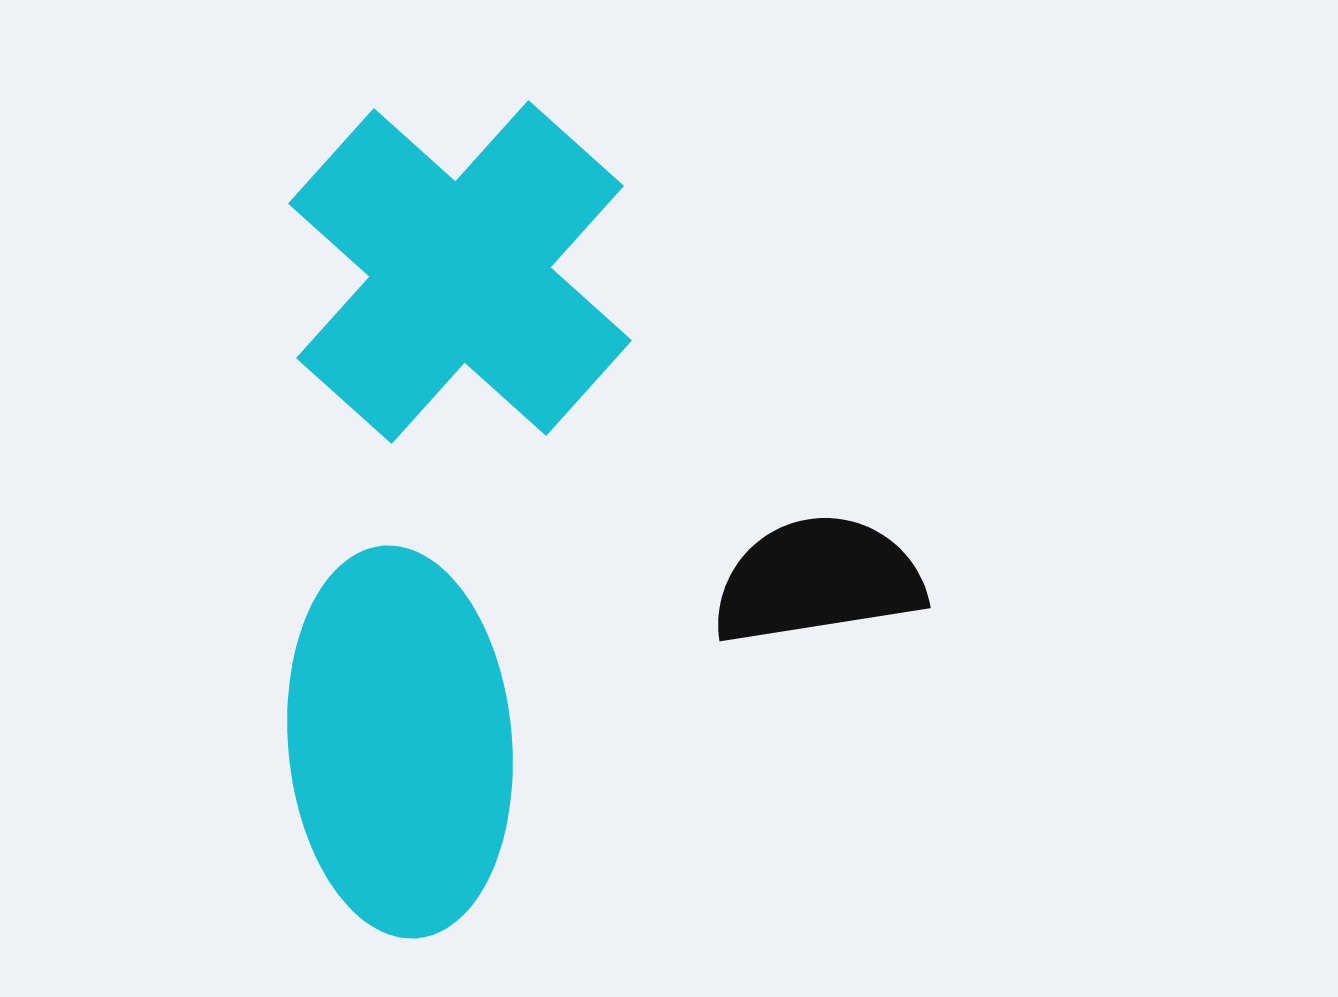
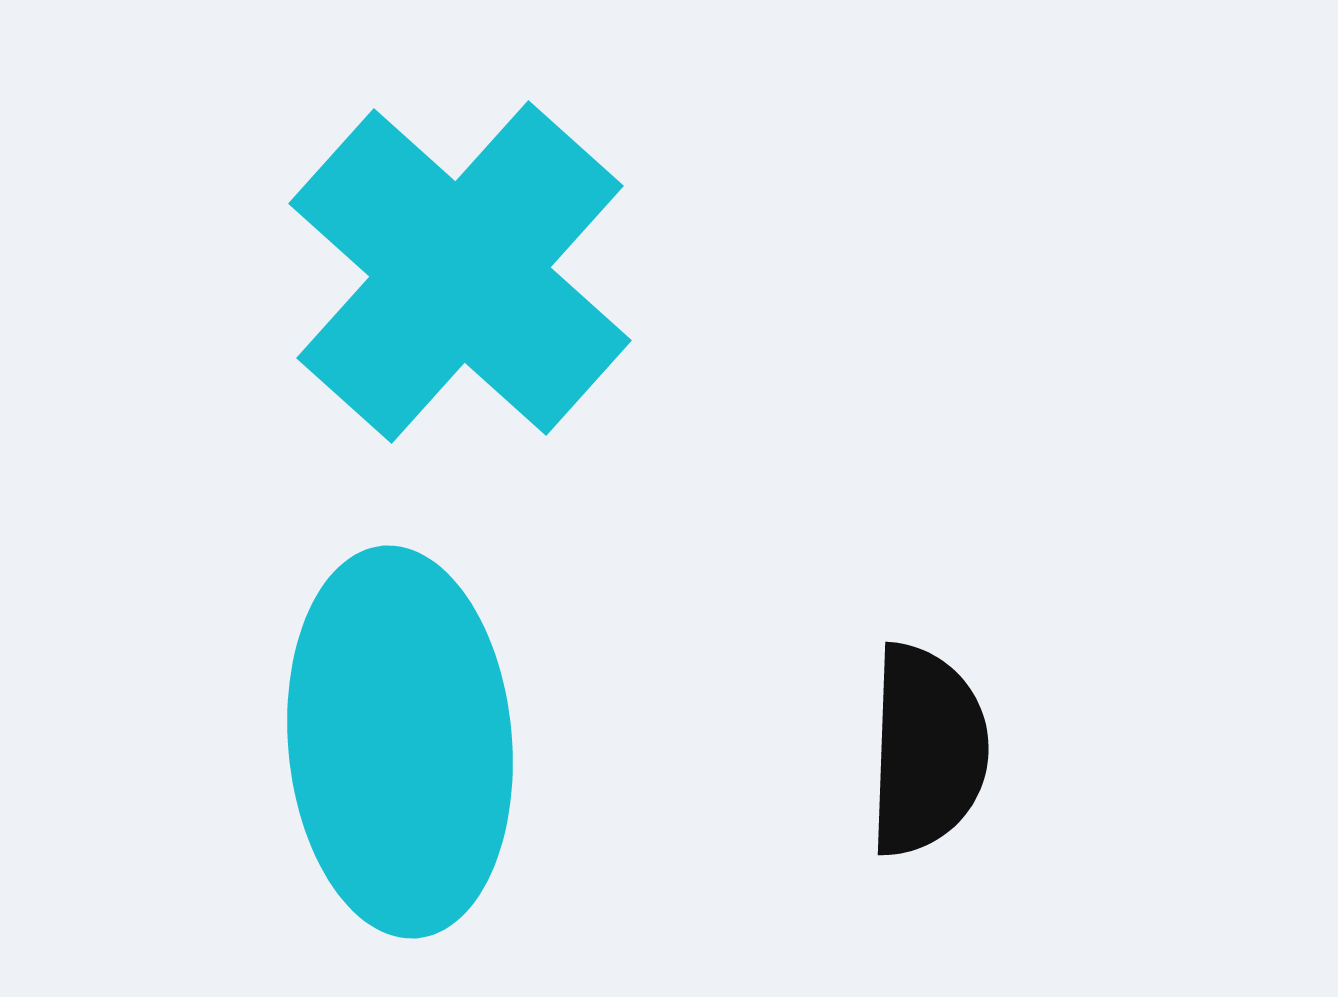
black semicircle: moved 109 px right, 170 px down; rotated 101 degrees clockwise
